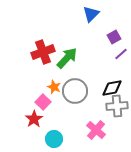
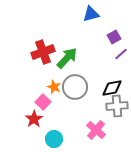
blue triangle: rotated 30 degrees clockwise
gray circle: moved 4 px up
